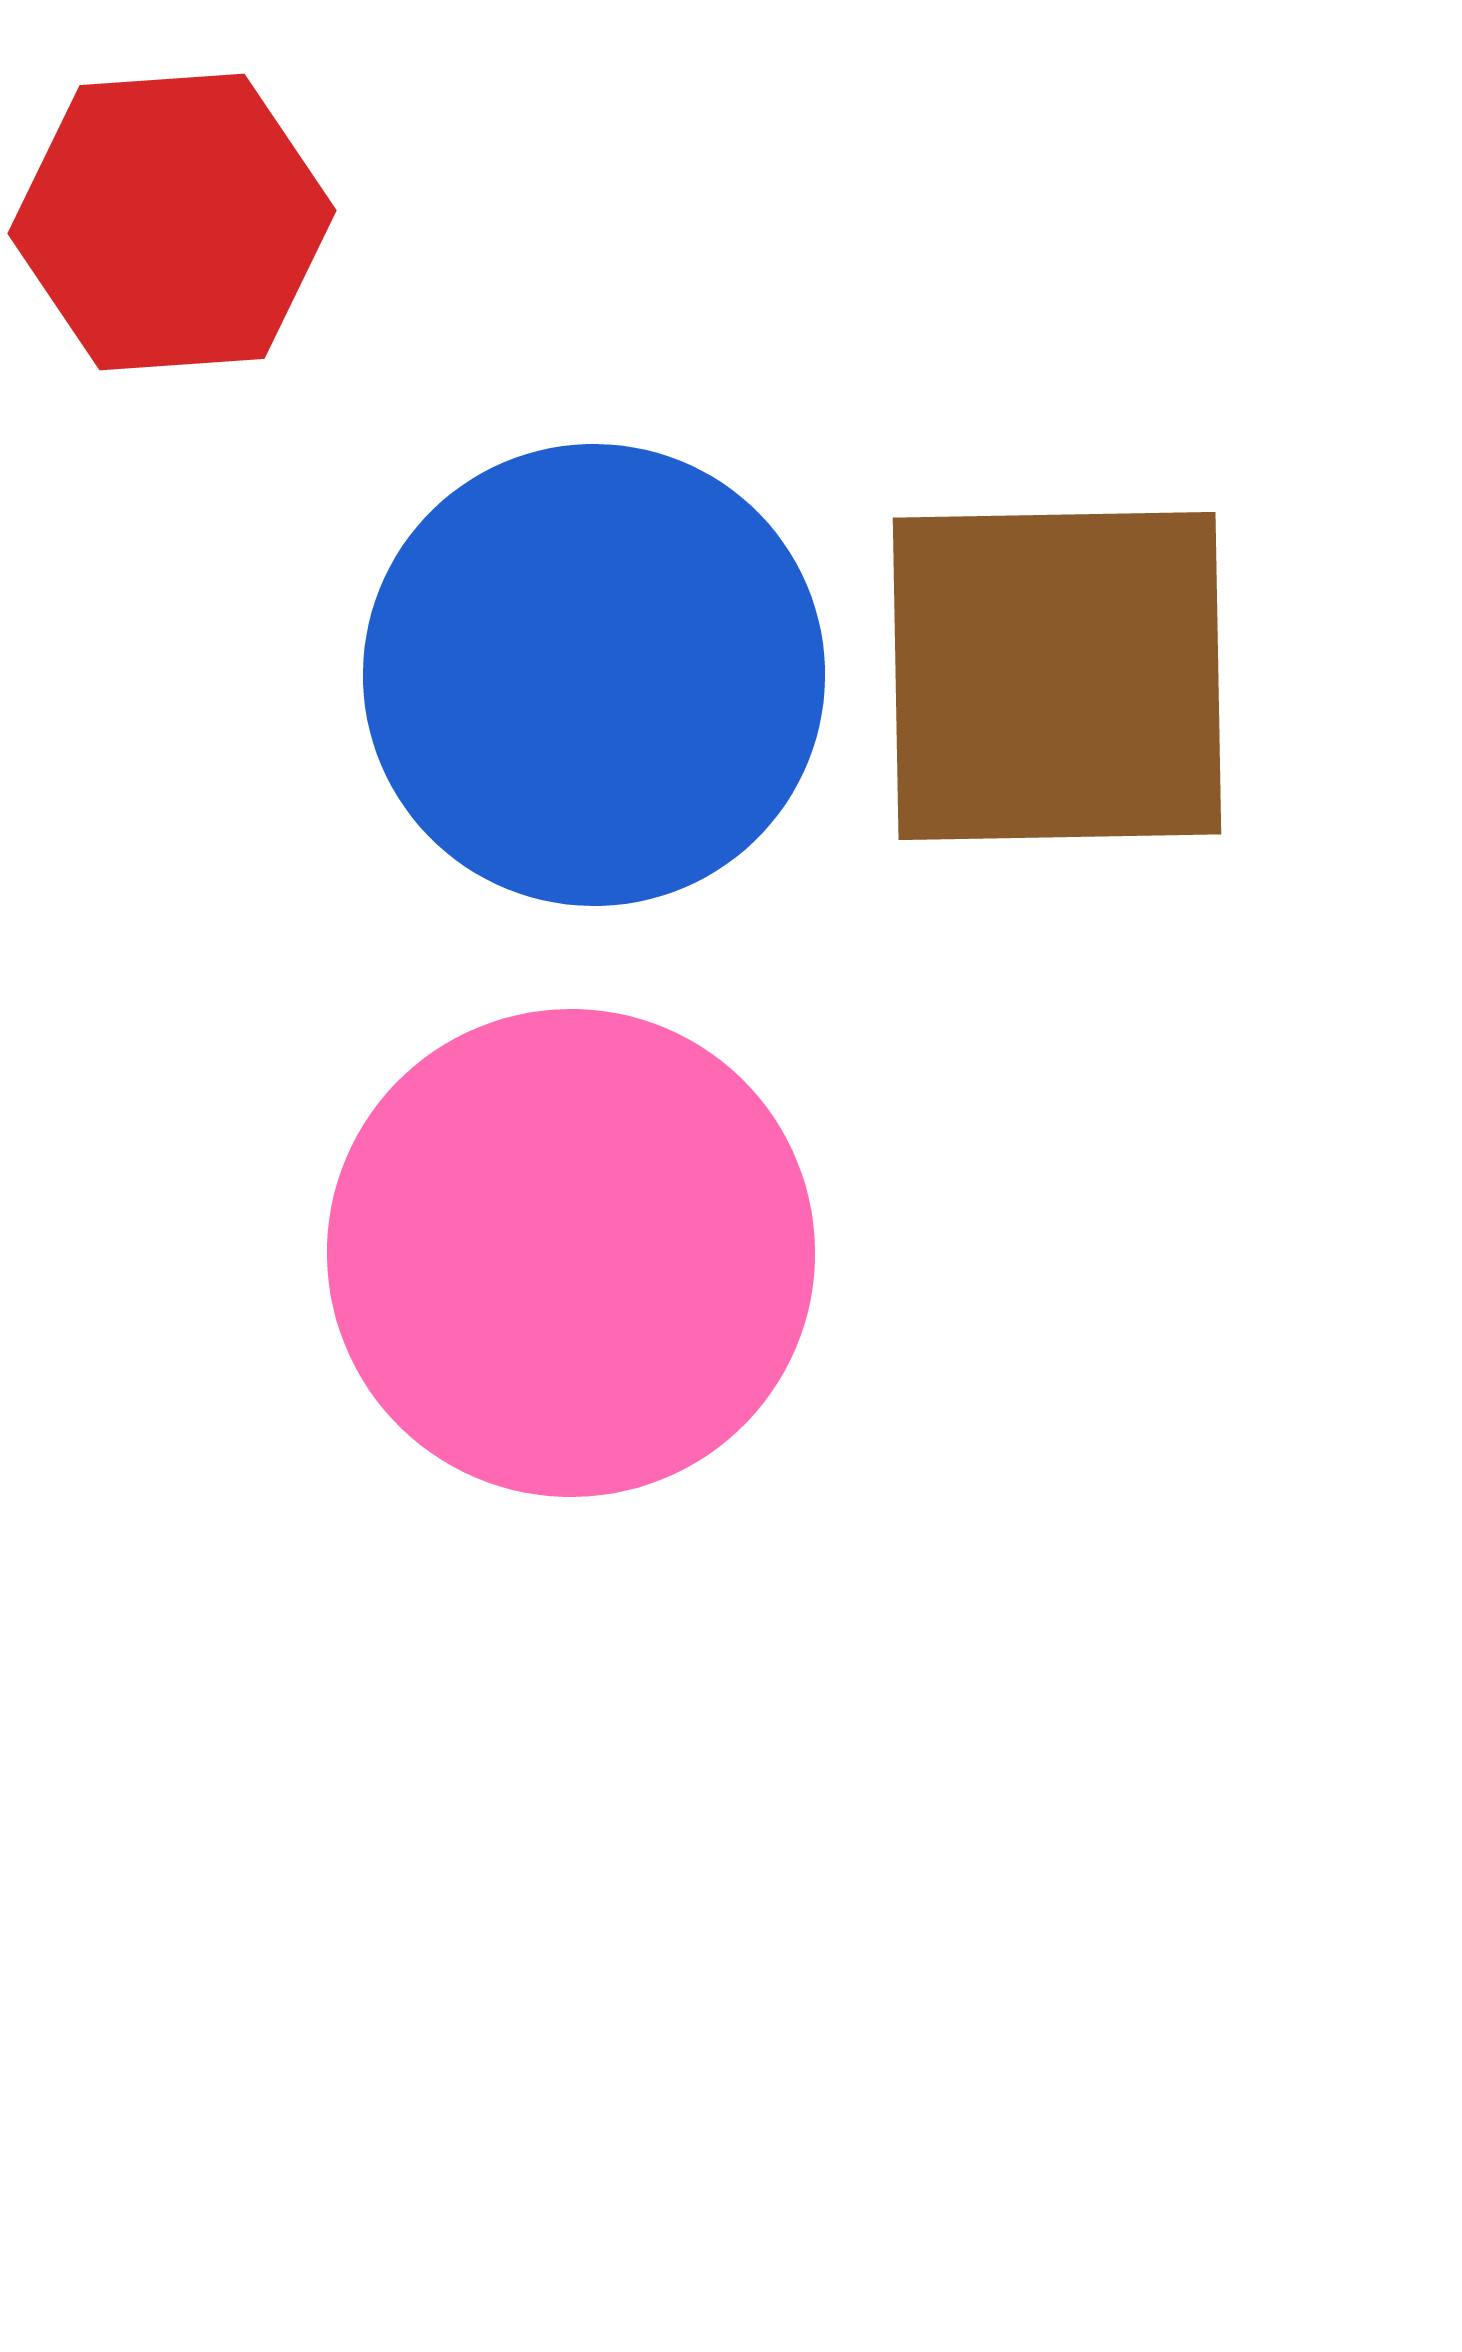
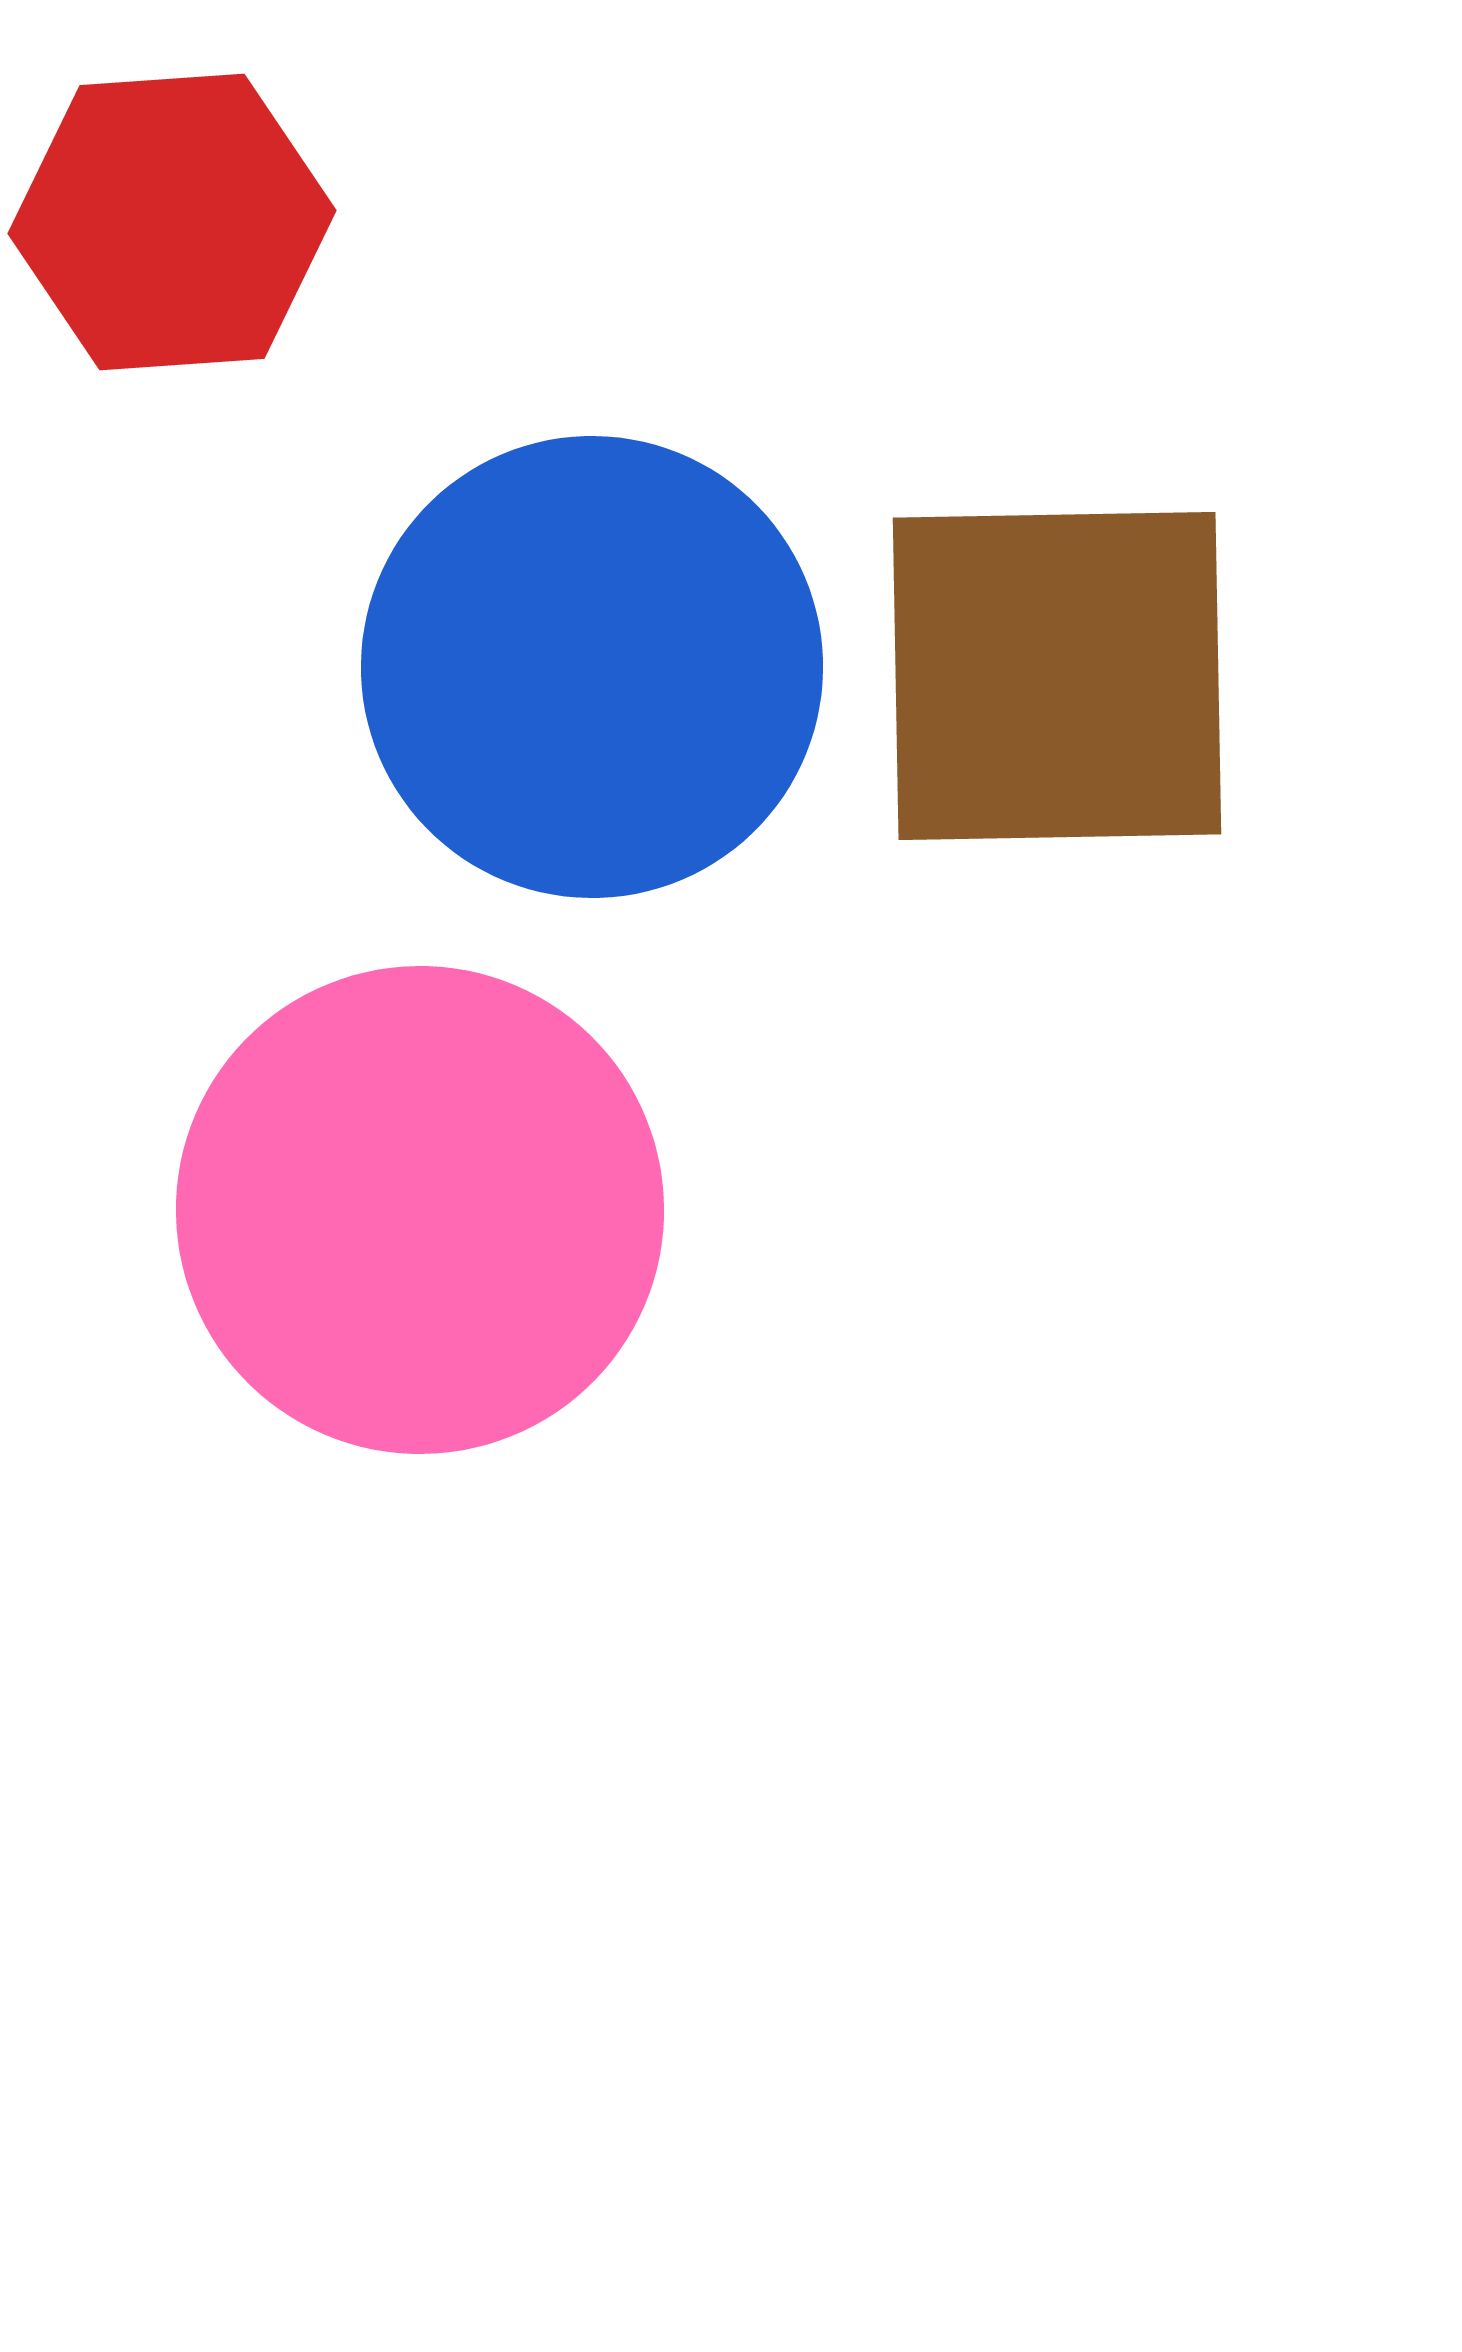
blue circle: moved 2 px left, 8 px up
pink circle: moved 151 px left, 43 px up
